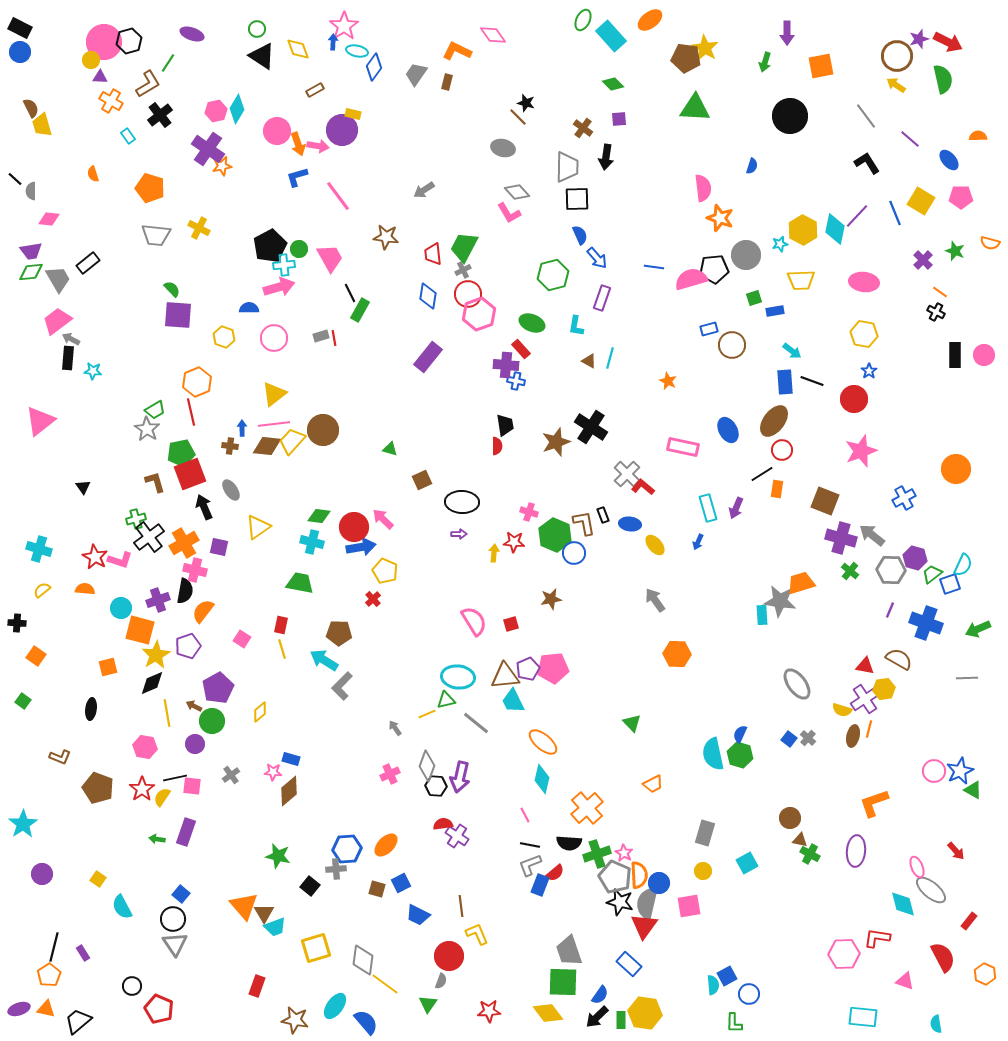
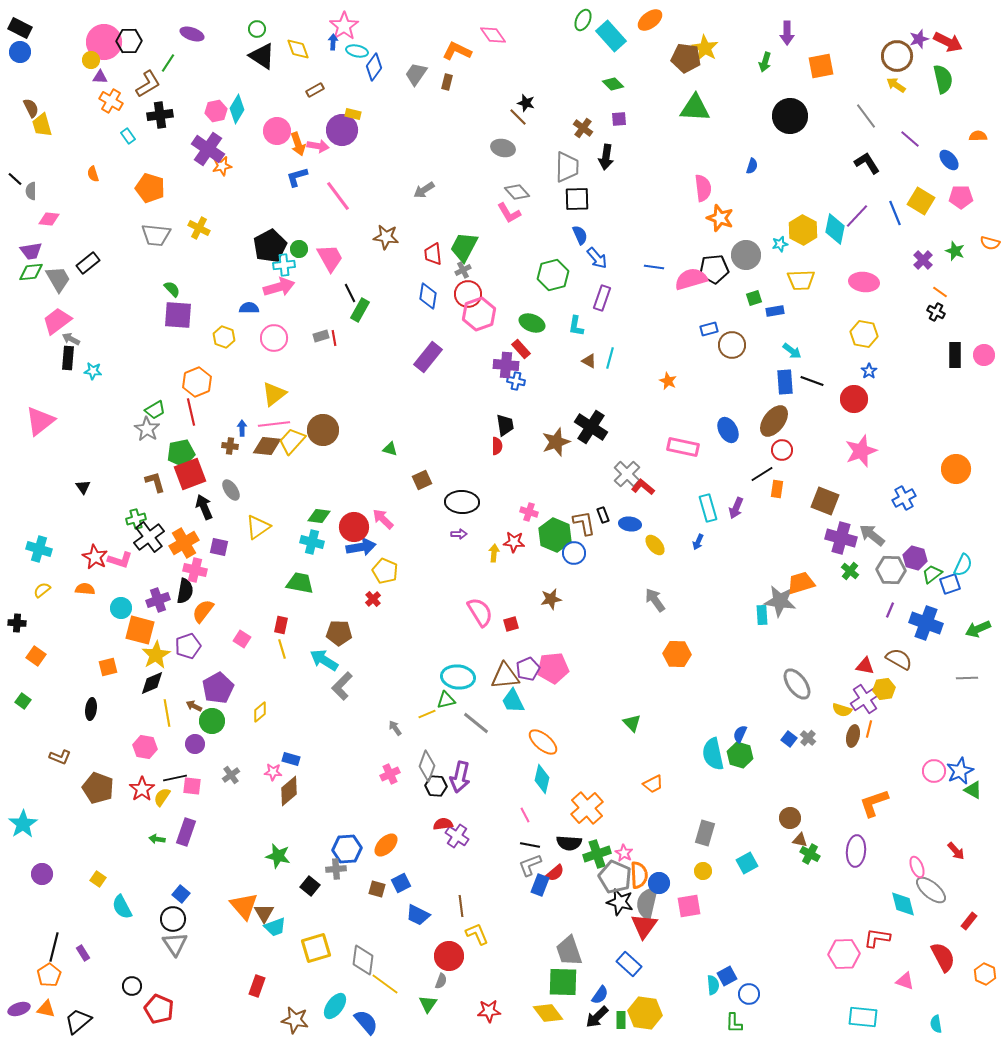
black hexagon at (129, 41): rotated 15 degrees clockwise
black cross at (160, 115): rotated 30 degrees clockwise
pink semicircle at (474, 621): moved 6 px right, 9 px up
